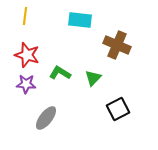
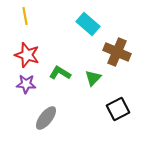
yellow line: rotated 18 degrees counterclockwise
cyan rectangle: moved 8 px right, 4 px down; rotated 35 degrees clockwise
brown cross: moved 7 px down
